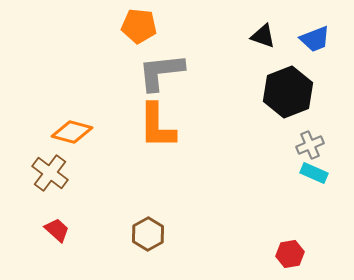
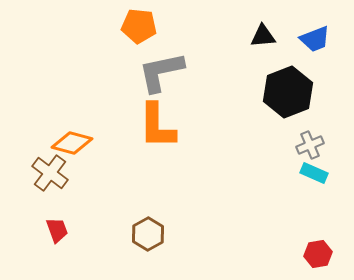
black triangle: rotated 24 degrees counterclockwise
gray L-shape: rotated 6 degrees counterclockwise
orange diamond: moved 11 px down
red trapezoid: rotated 28 degrees clockwise
red hexagon: moved 28 px right
